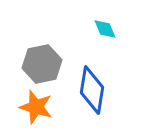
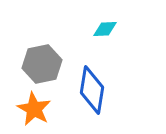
cyan diamond: rotated 70 degrees counterclockwise
orange star: moved 2 px left, 2 px down; rotated 12 degrees clockwise
